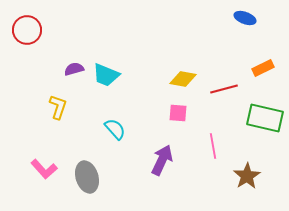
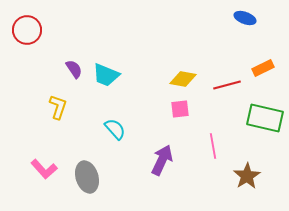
purple semicircle: rotated 72 degrees clockwise
red line: moved 3 px right, 4 px up
pink square: moved 2 px right, 4 px up; rotated 12 degrees counterclockwise
